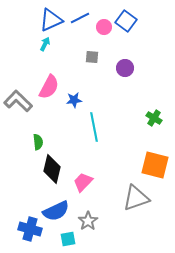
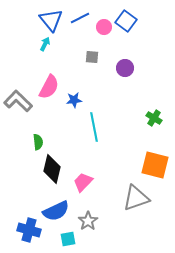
blue triangle: rotated 45 degrees counterclockwise
blue cross: moved 1 px left, 1 px down
